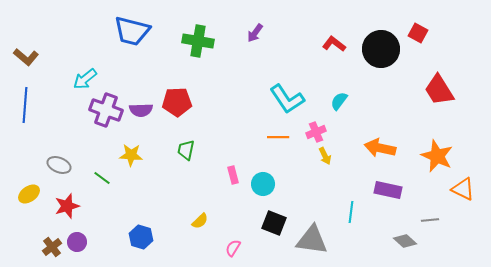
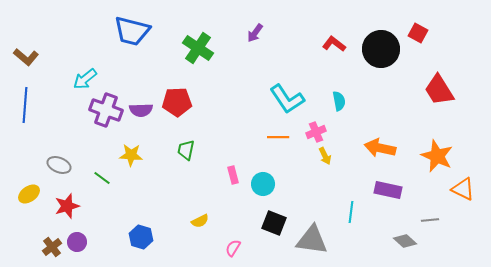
green cross: moved 7 px down; rotated 24 degrees clockwise
cyan semicircle: rotated 132 degrees clockwise
yellow semicircle: rotated 18 degrees clockwise
